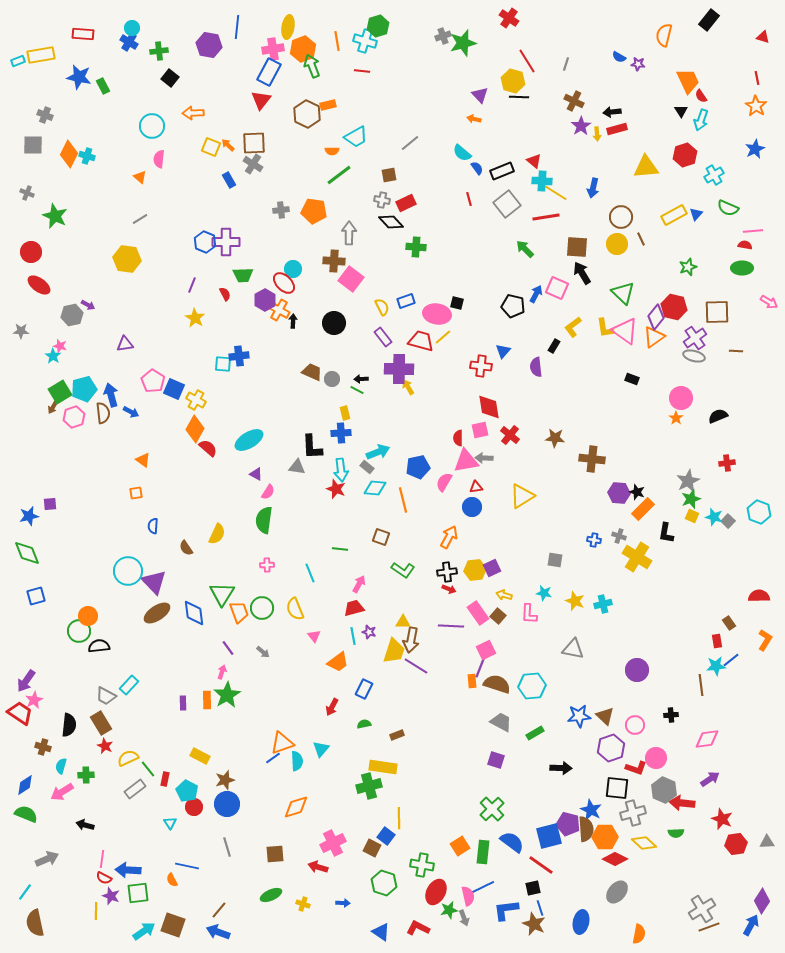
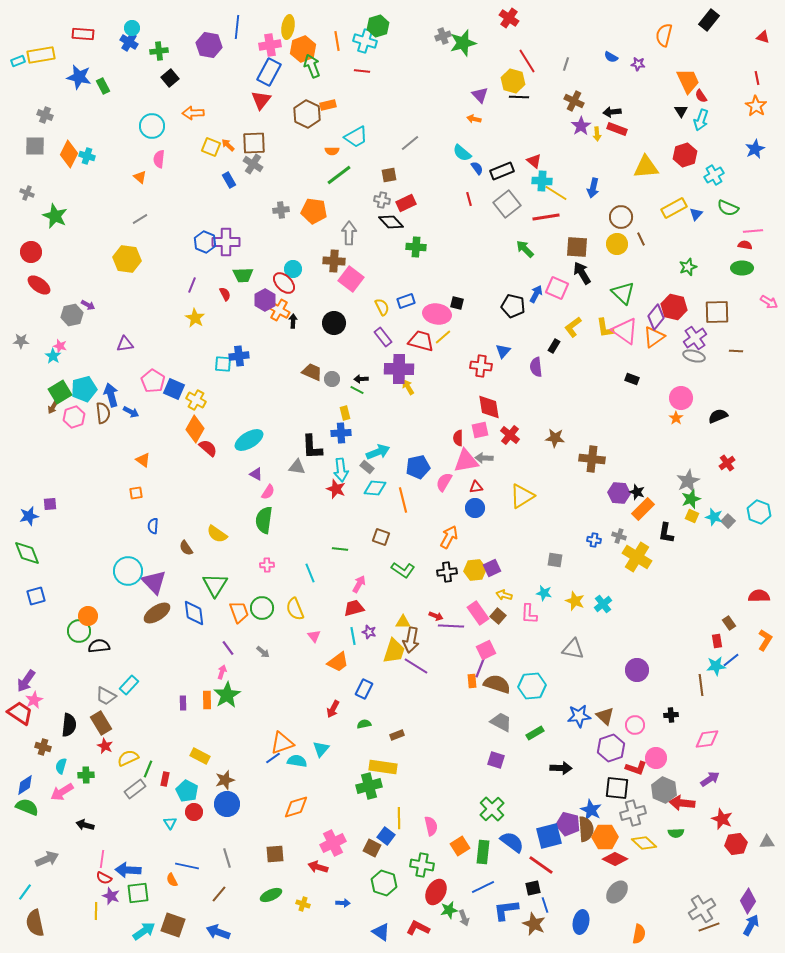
pink cross at (273, 49): moved 3 px left, 4 px up
blue semicircle at (619, 57): moved 8 px left
black square at (170, 78): rotated 12 degrees clockwise
red rectangle at (617, 129): rotated 36 degrees clockwise
gray square at (33, 145): moved 2 px right, 1 px down
yellow rectangle at (674, 215): moved 7 px up
gray star at (21, 331): moved 10 px down
red cross at (727, 463): rotated 28 degrees counterclockwise
blue circle at (472, 507): moved 3 px right, 1 px down
yellow semicircle at (217, 534): rotated 100 degrees clockwise
red arrow at (449, 589): moved 13 px left, 27 px down
green triangle at (222, 594): moved 7 px left, 9 px up
cyan cross at (603, 604): rotated 24 degrees counterclockwise
red arrow at (332, 707): moved 1 px right, 2 px down
cyan semicircle at (297, 761): rotated 78 degrees counterclockwise
green line at (148, 769): rotated 60 degrees clockwise
red circle at (194, 807): moved 5 px down
green semicircle at (26, 814): moved 1 px right, 7 px up
gray line at (227, 847): moved 11 px down
pink semicircle at (468, 896): moved 37 px left, 70 px up
purple diamond at (762, 901): moved 14 px left
blue line at (540, 908): moved 5 px right, 3 px up
brown line at (219, 910): moved 16 px up
